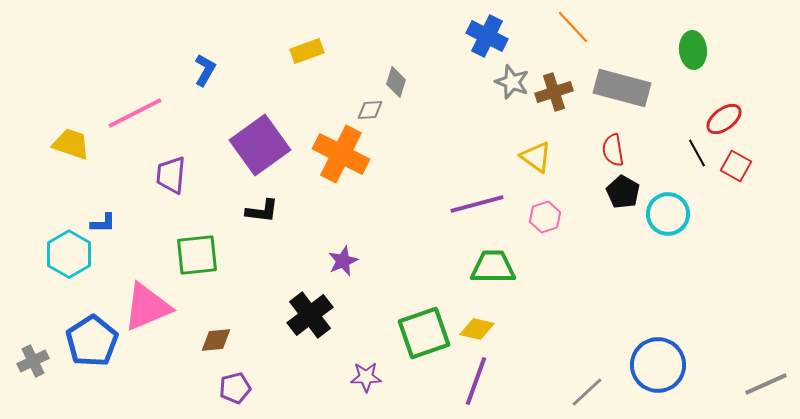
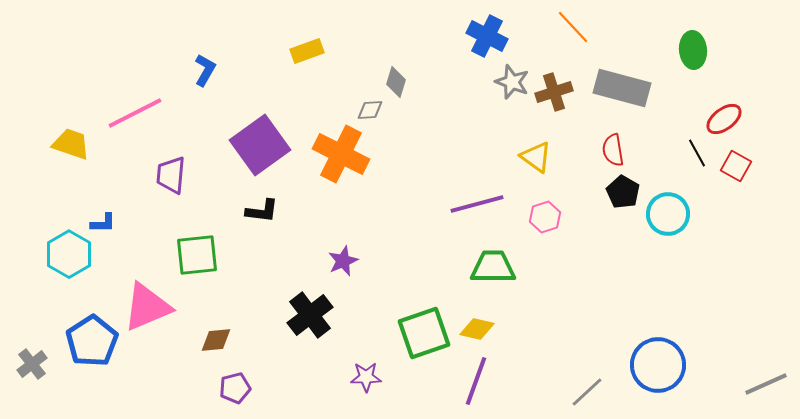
gray cross at (33, 361): moved 1 px left, 3 px down; rotated 12 degrees counterclockwise
